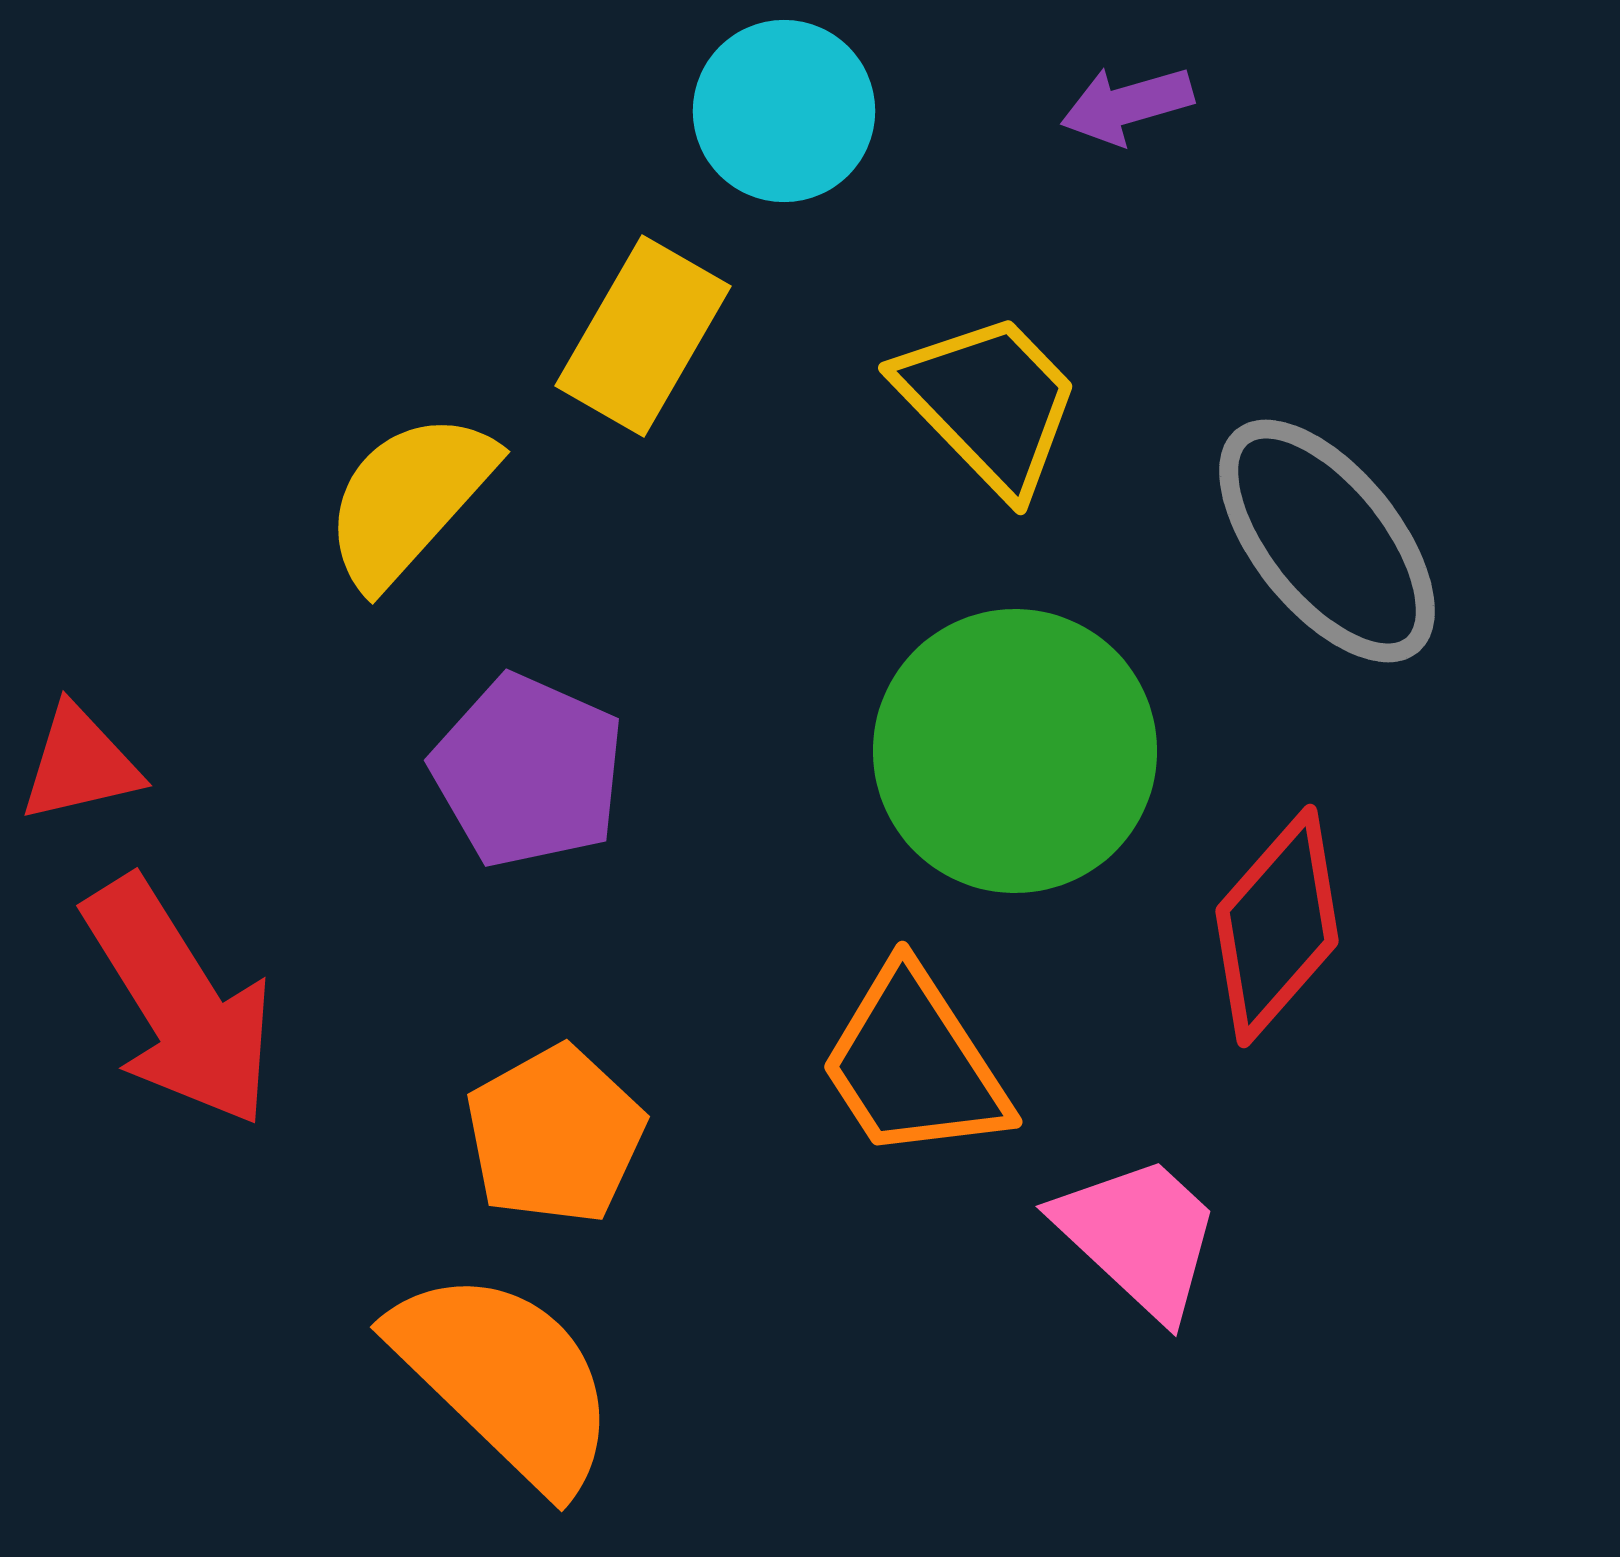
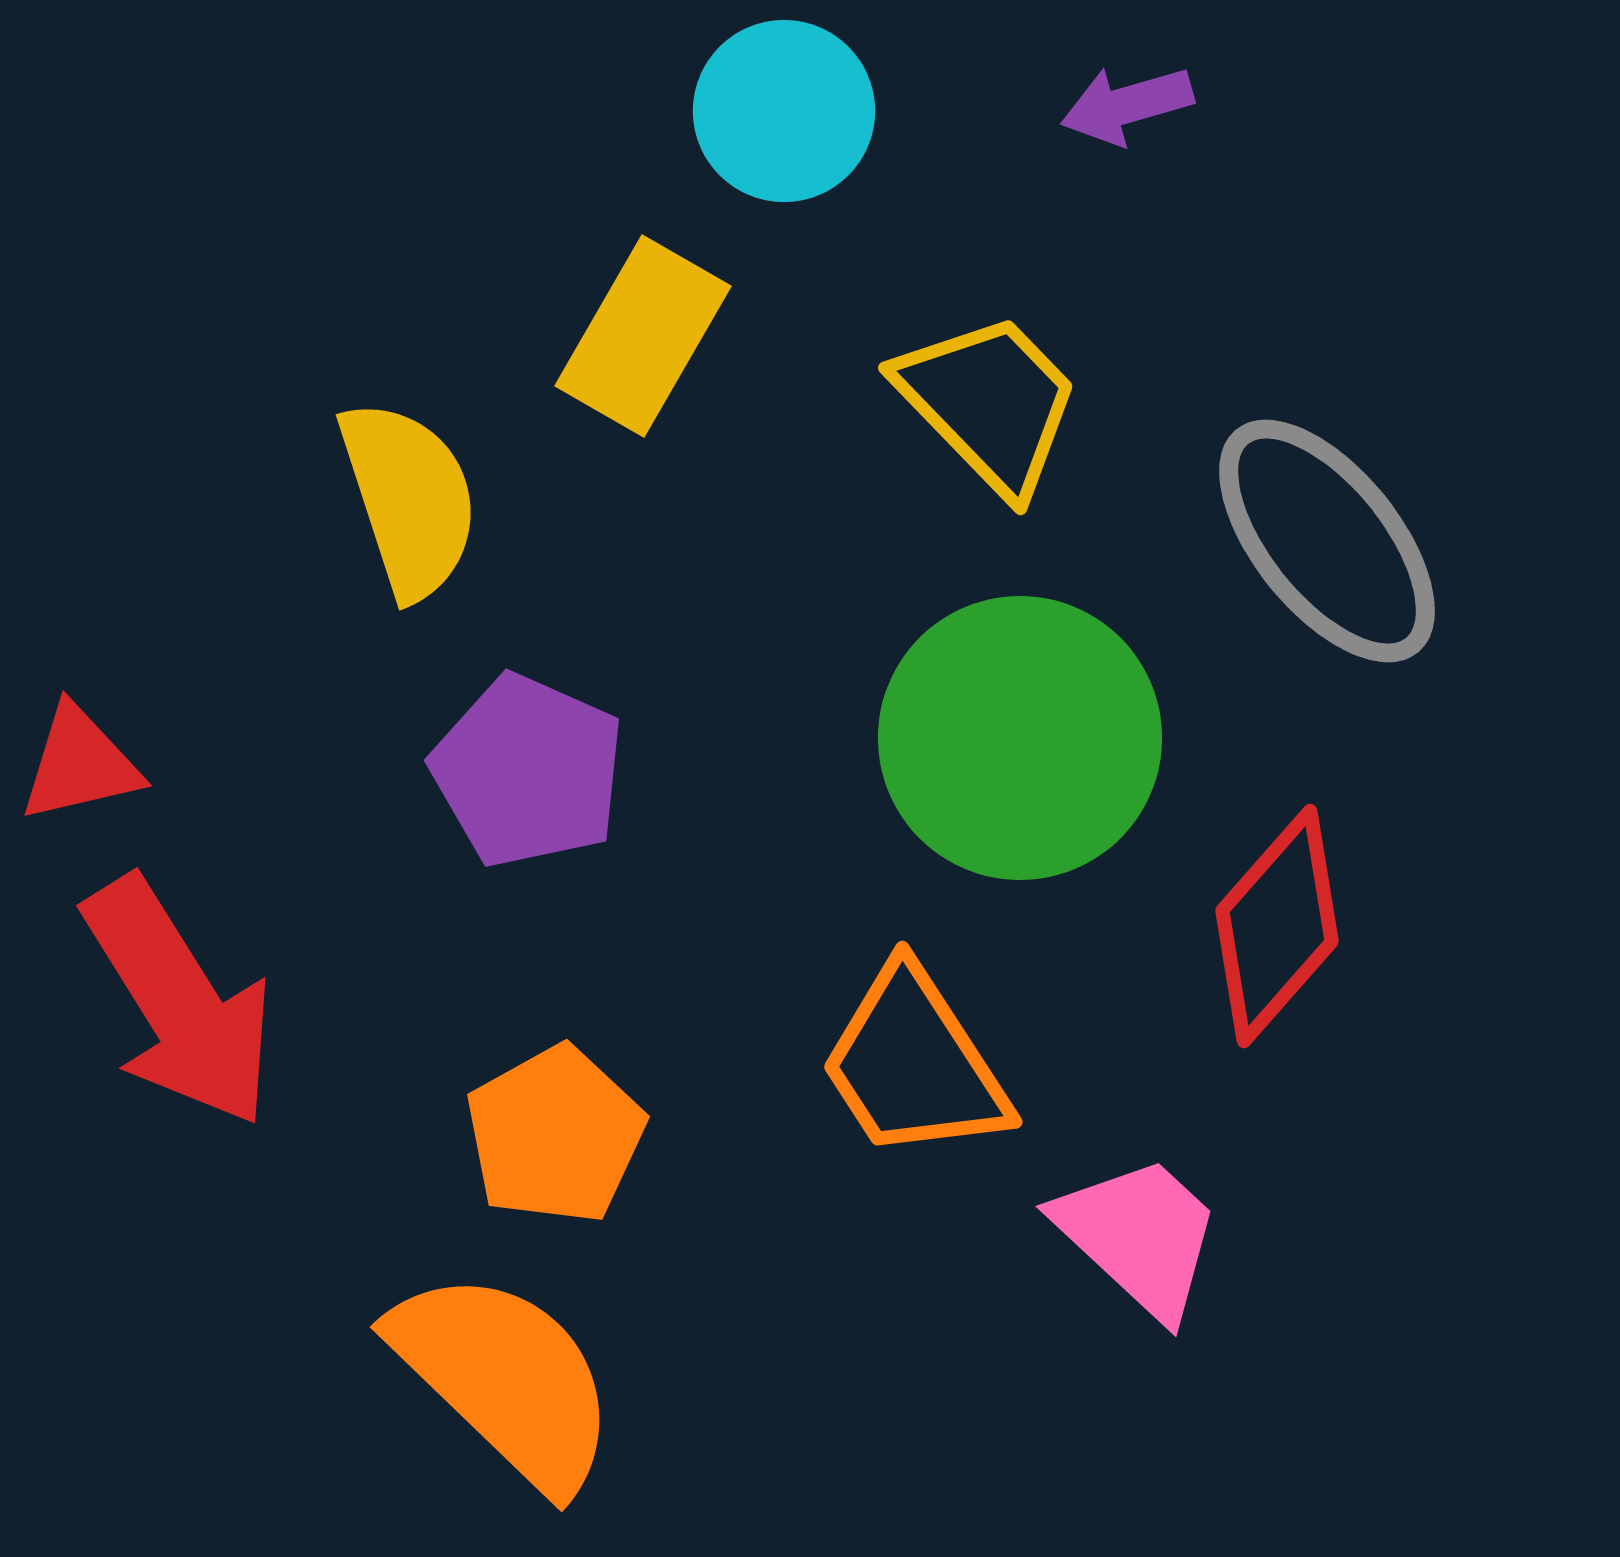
yellow semicircle: rotated 120 degrees clockwise
green circle: moved 5 px right, 13 px up
